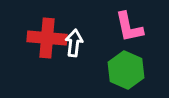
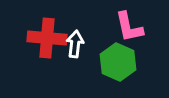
white arrow: moved 1 px right, 1 px down
green hexagon: moved 8 px left, 8 px up
